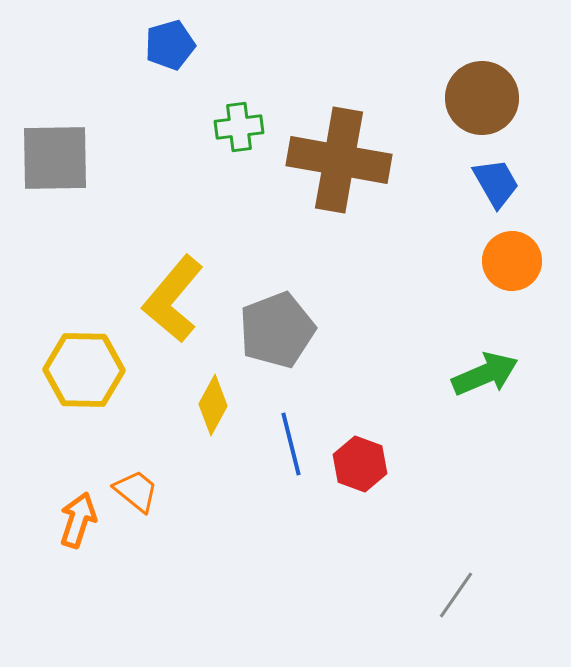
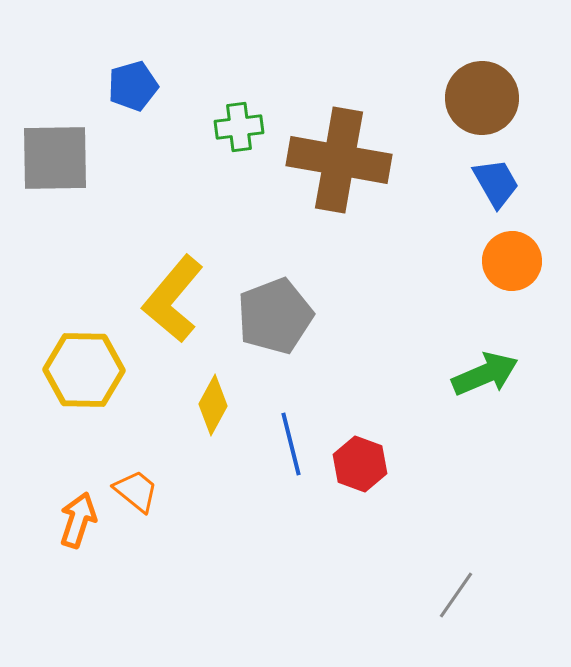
blue pentagon: moved 37 px left, 41 px down
gray pentagon: moved 2 px left, 14 px up
